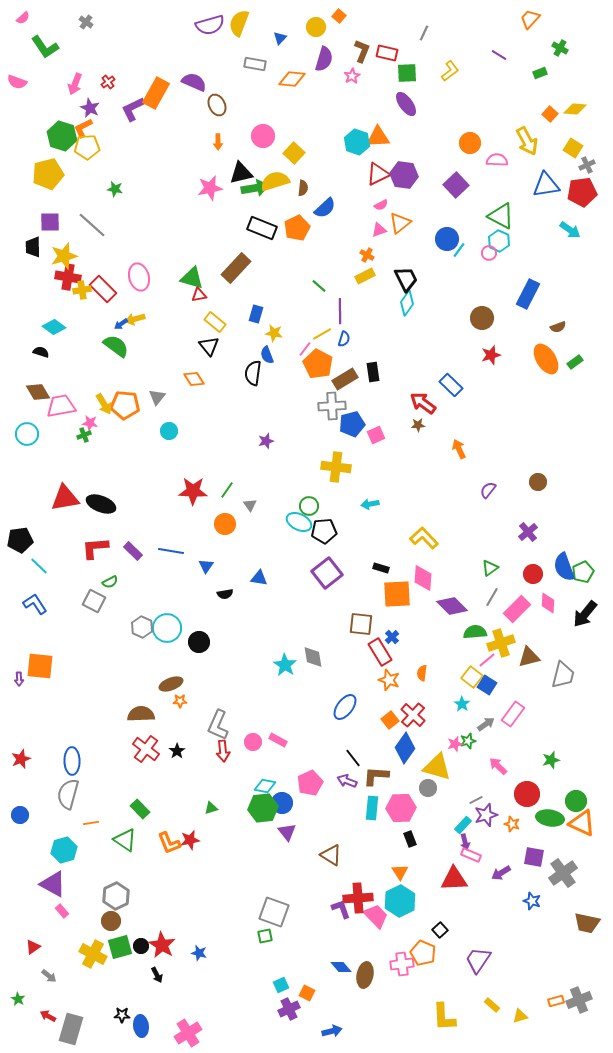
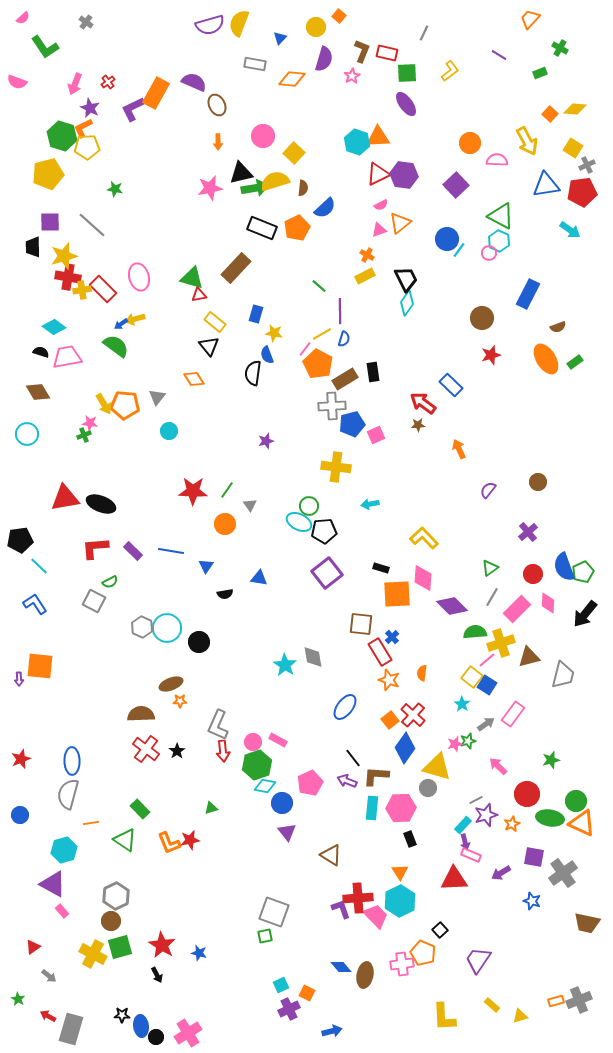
pink trapezoid at (61, 406): moved 6 px right, 49 px up
green hexagon at (263, 808): moved 6 px left, 43 px up; rotated 12 degrees counterclockwise
orange star at (512, 824): rotated 28 degrees clockwise
black circle at (141, 946): moved 15 px right, 91 px down
